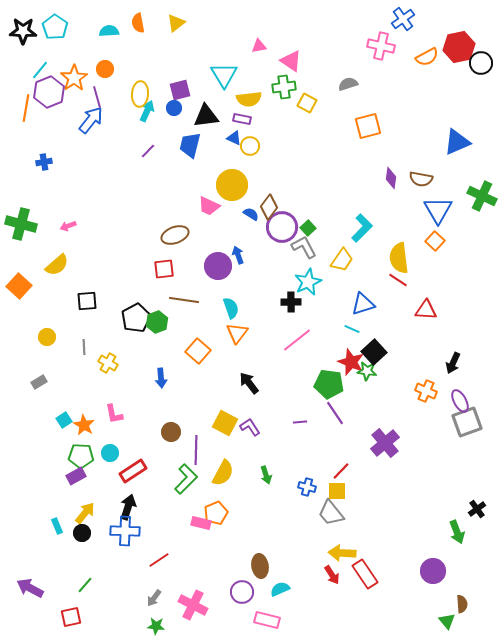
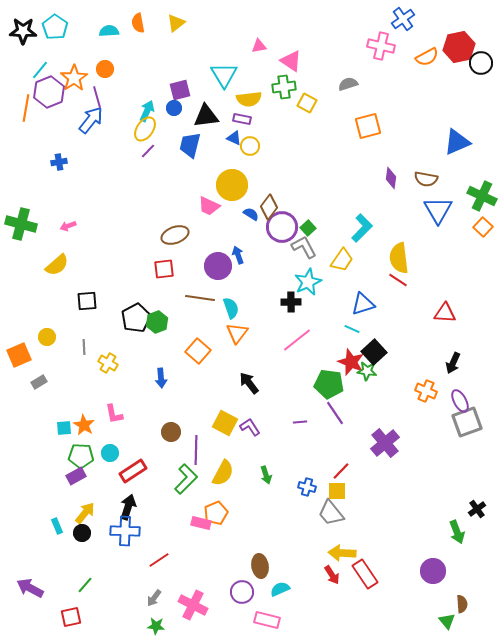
yellow ellipse at (140, 94): moved 5 px right, 35 px down; rotated 30 degrees clockwise
blue cross at (44, 162): moved 15 px right
brown semicircle at (421, 179): moved 5 px right
orange square at (435, 241): moved 48 px right, 14 px up
orange square at (19, 286): moved 69 px down; rotated 25 degrees clockwise
brown line at (184, 300): moved 16 px right, 2 px up
red triangle at (426, 310): moved 19 px right, 3 px down
cyan square at (64, 420): moved 8 px down; rotated 28 degrees clockwise
